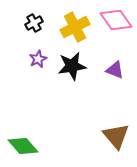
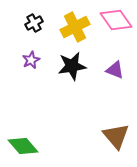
purple star: moved 7 px left, 1 px down
